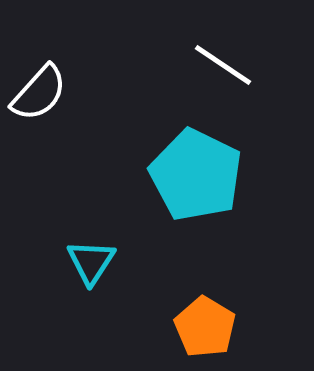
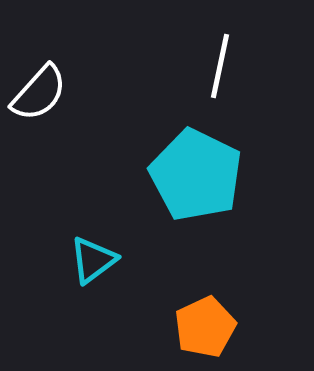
white line: moved 3 px left, 1 px down; rotated 68 degrees clockwise
cyan triangle: moved 2 px right, 2 px up; rotated 20 degrees clockwise
orange pentagon: rotated 16 degrees clockwise
